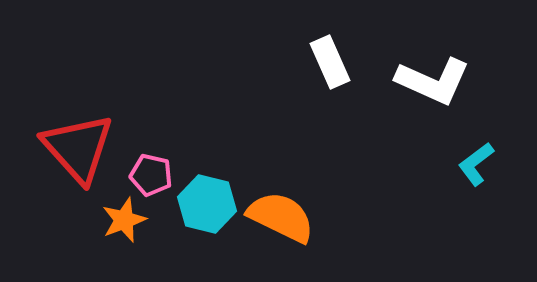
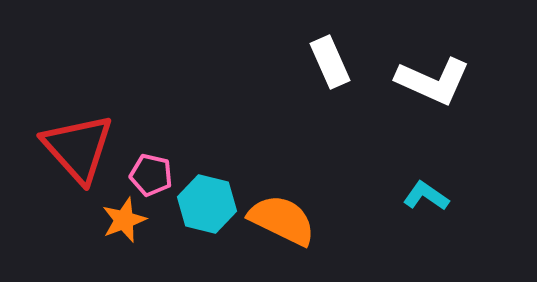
cyan L-shape: moved 50 px left, 32 px down; rotated 72 degrees clockwise
orange semicircle: moved 1 px right, 3 px down
